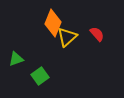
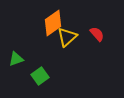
orange diamond: rotated 32 degrees clockwise
